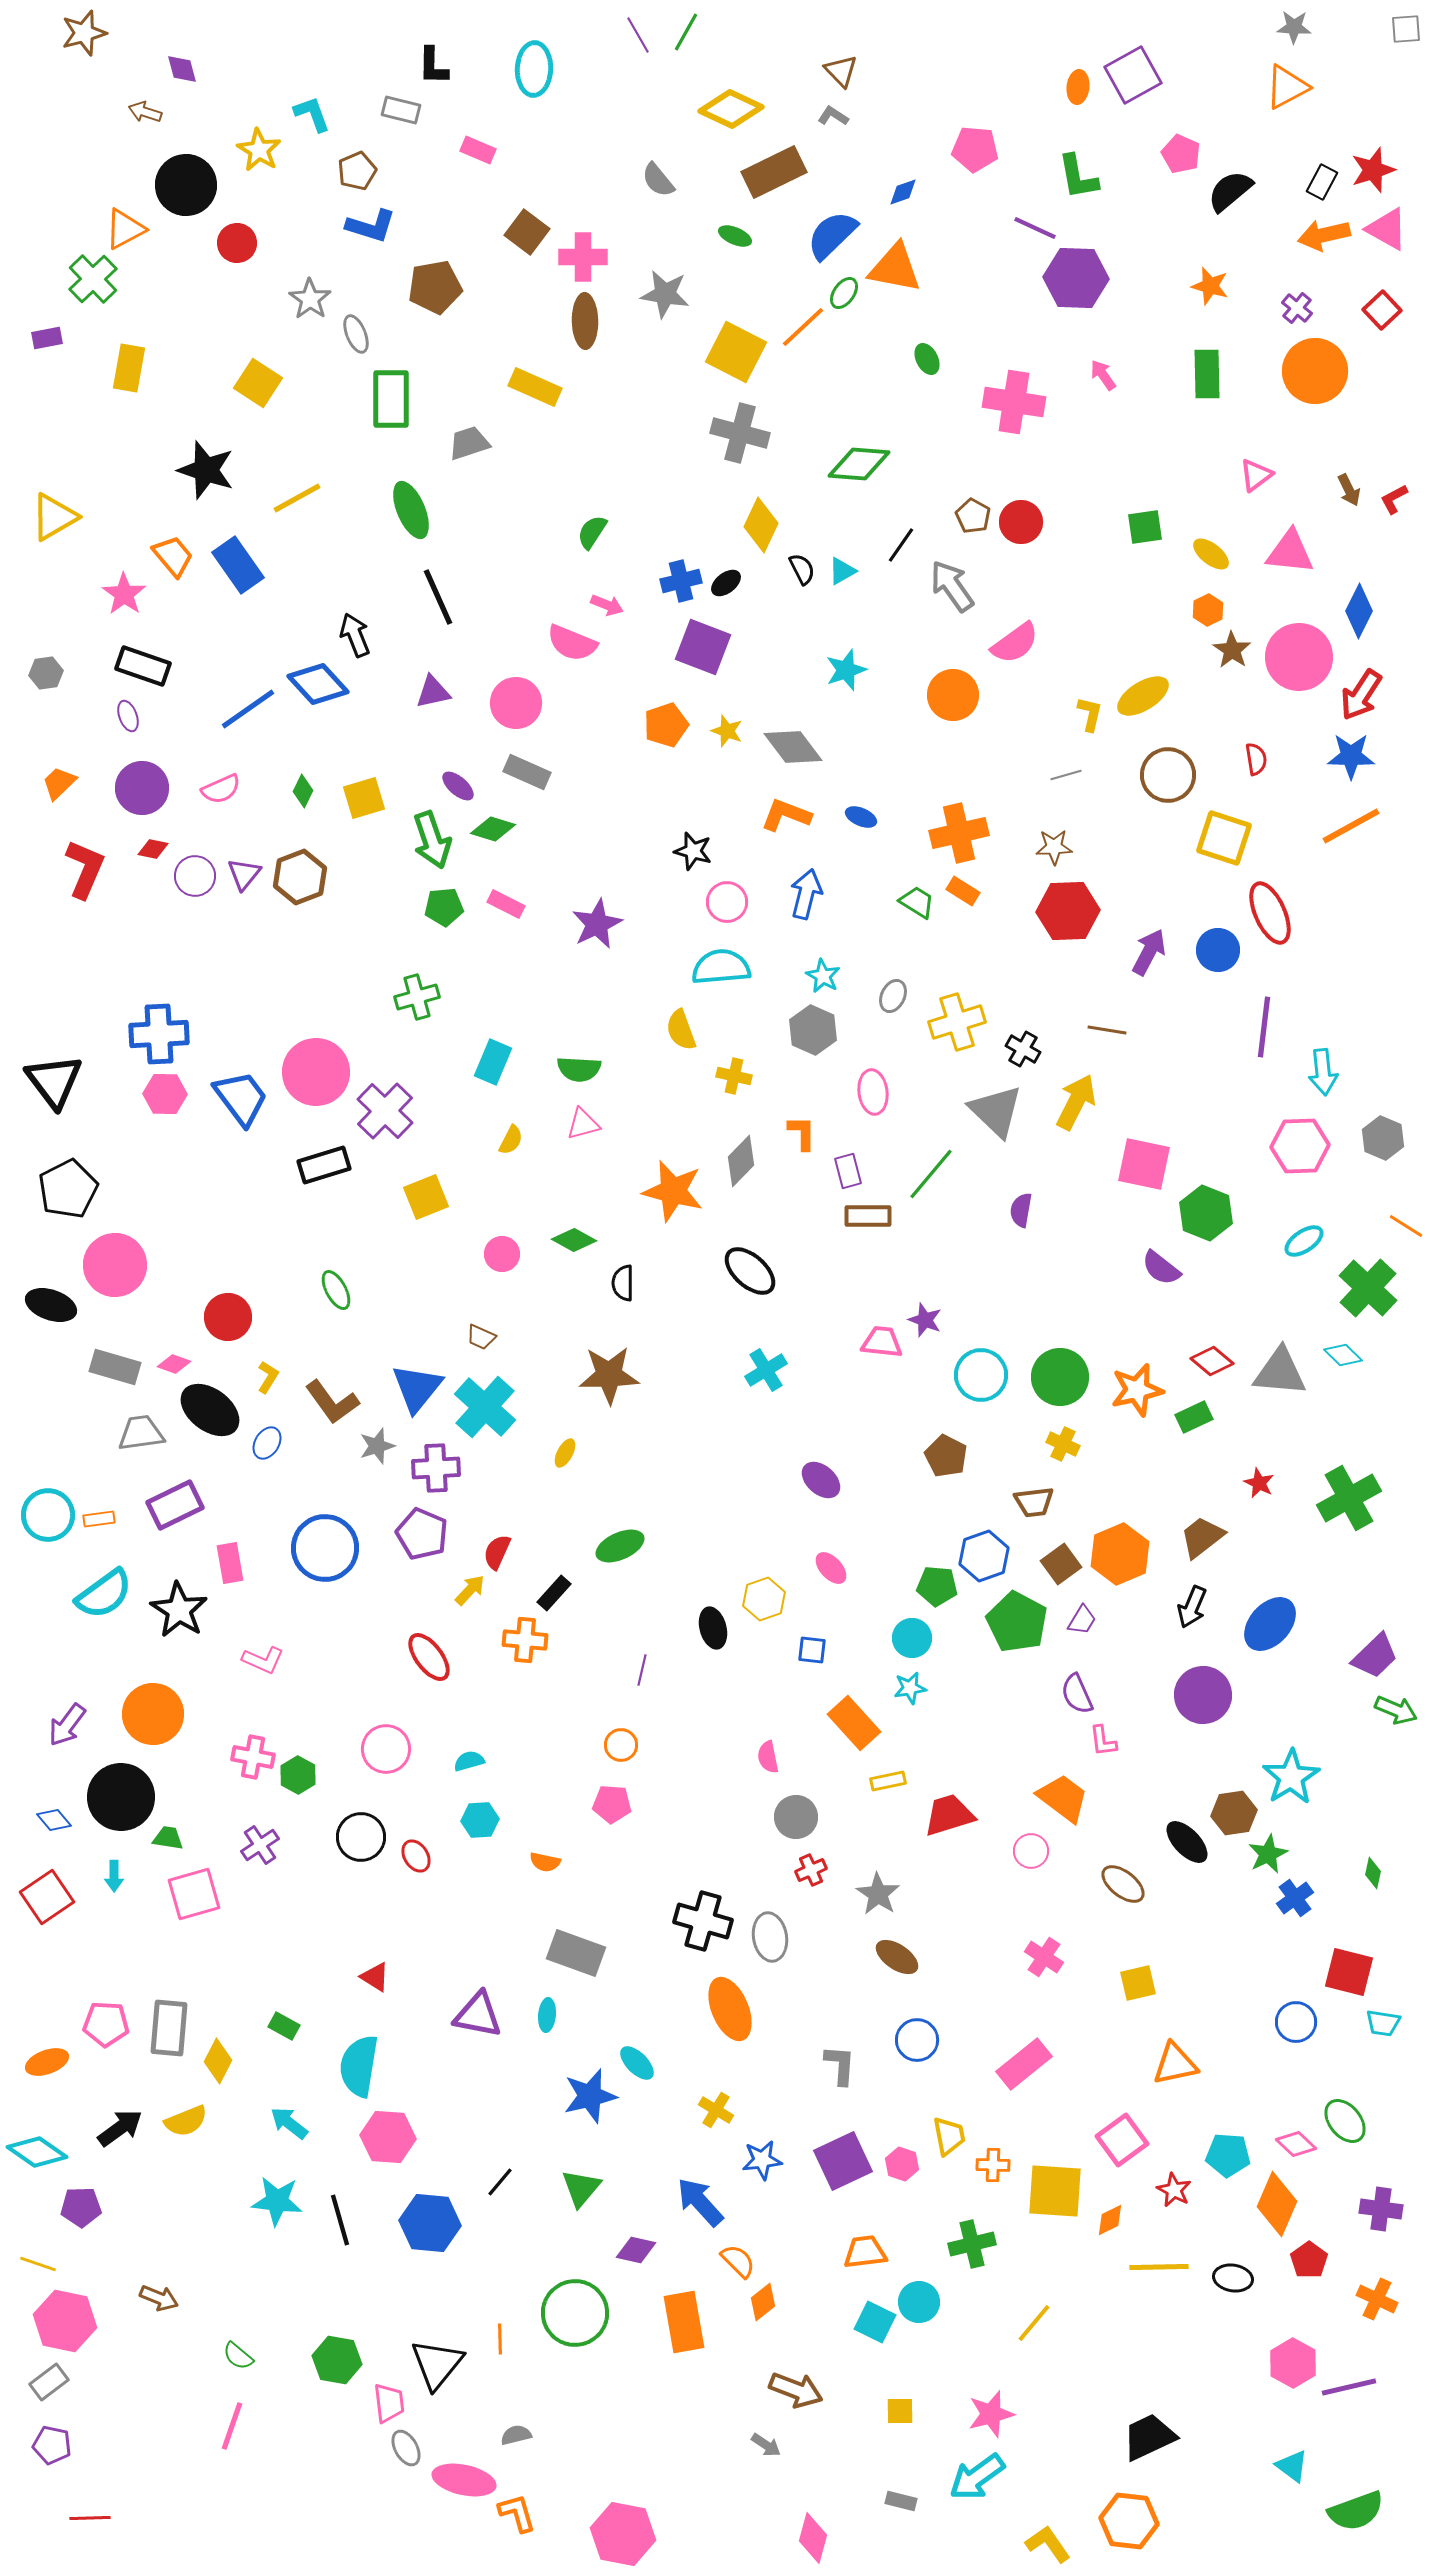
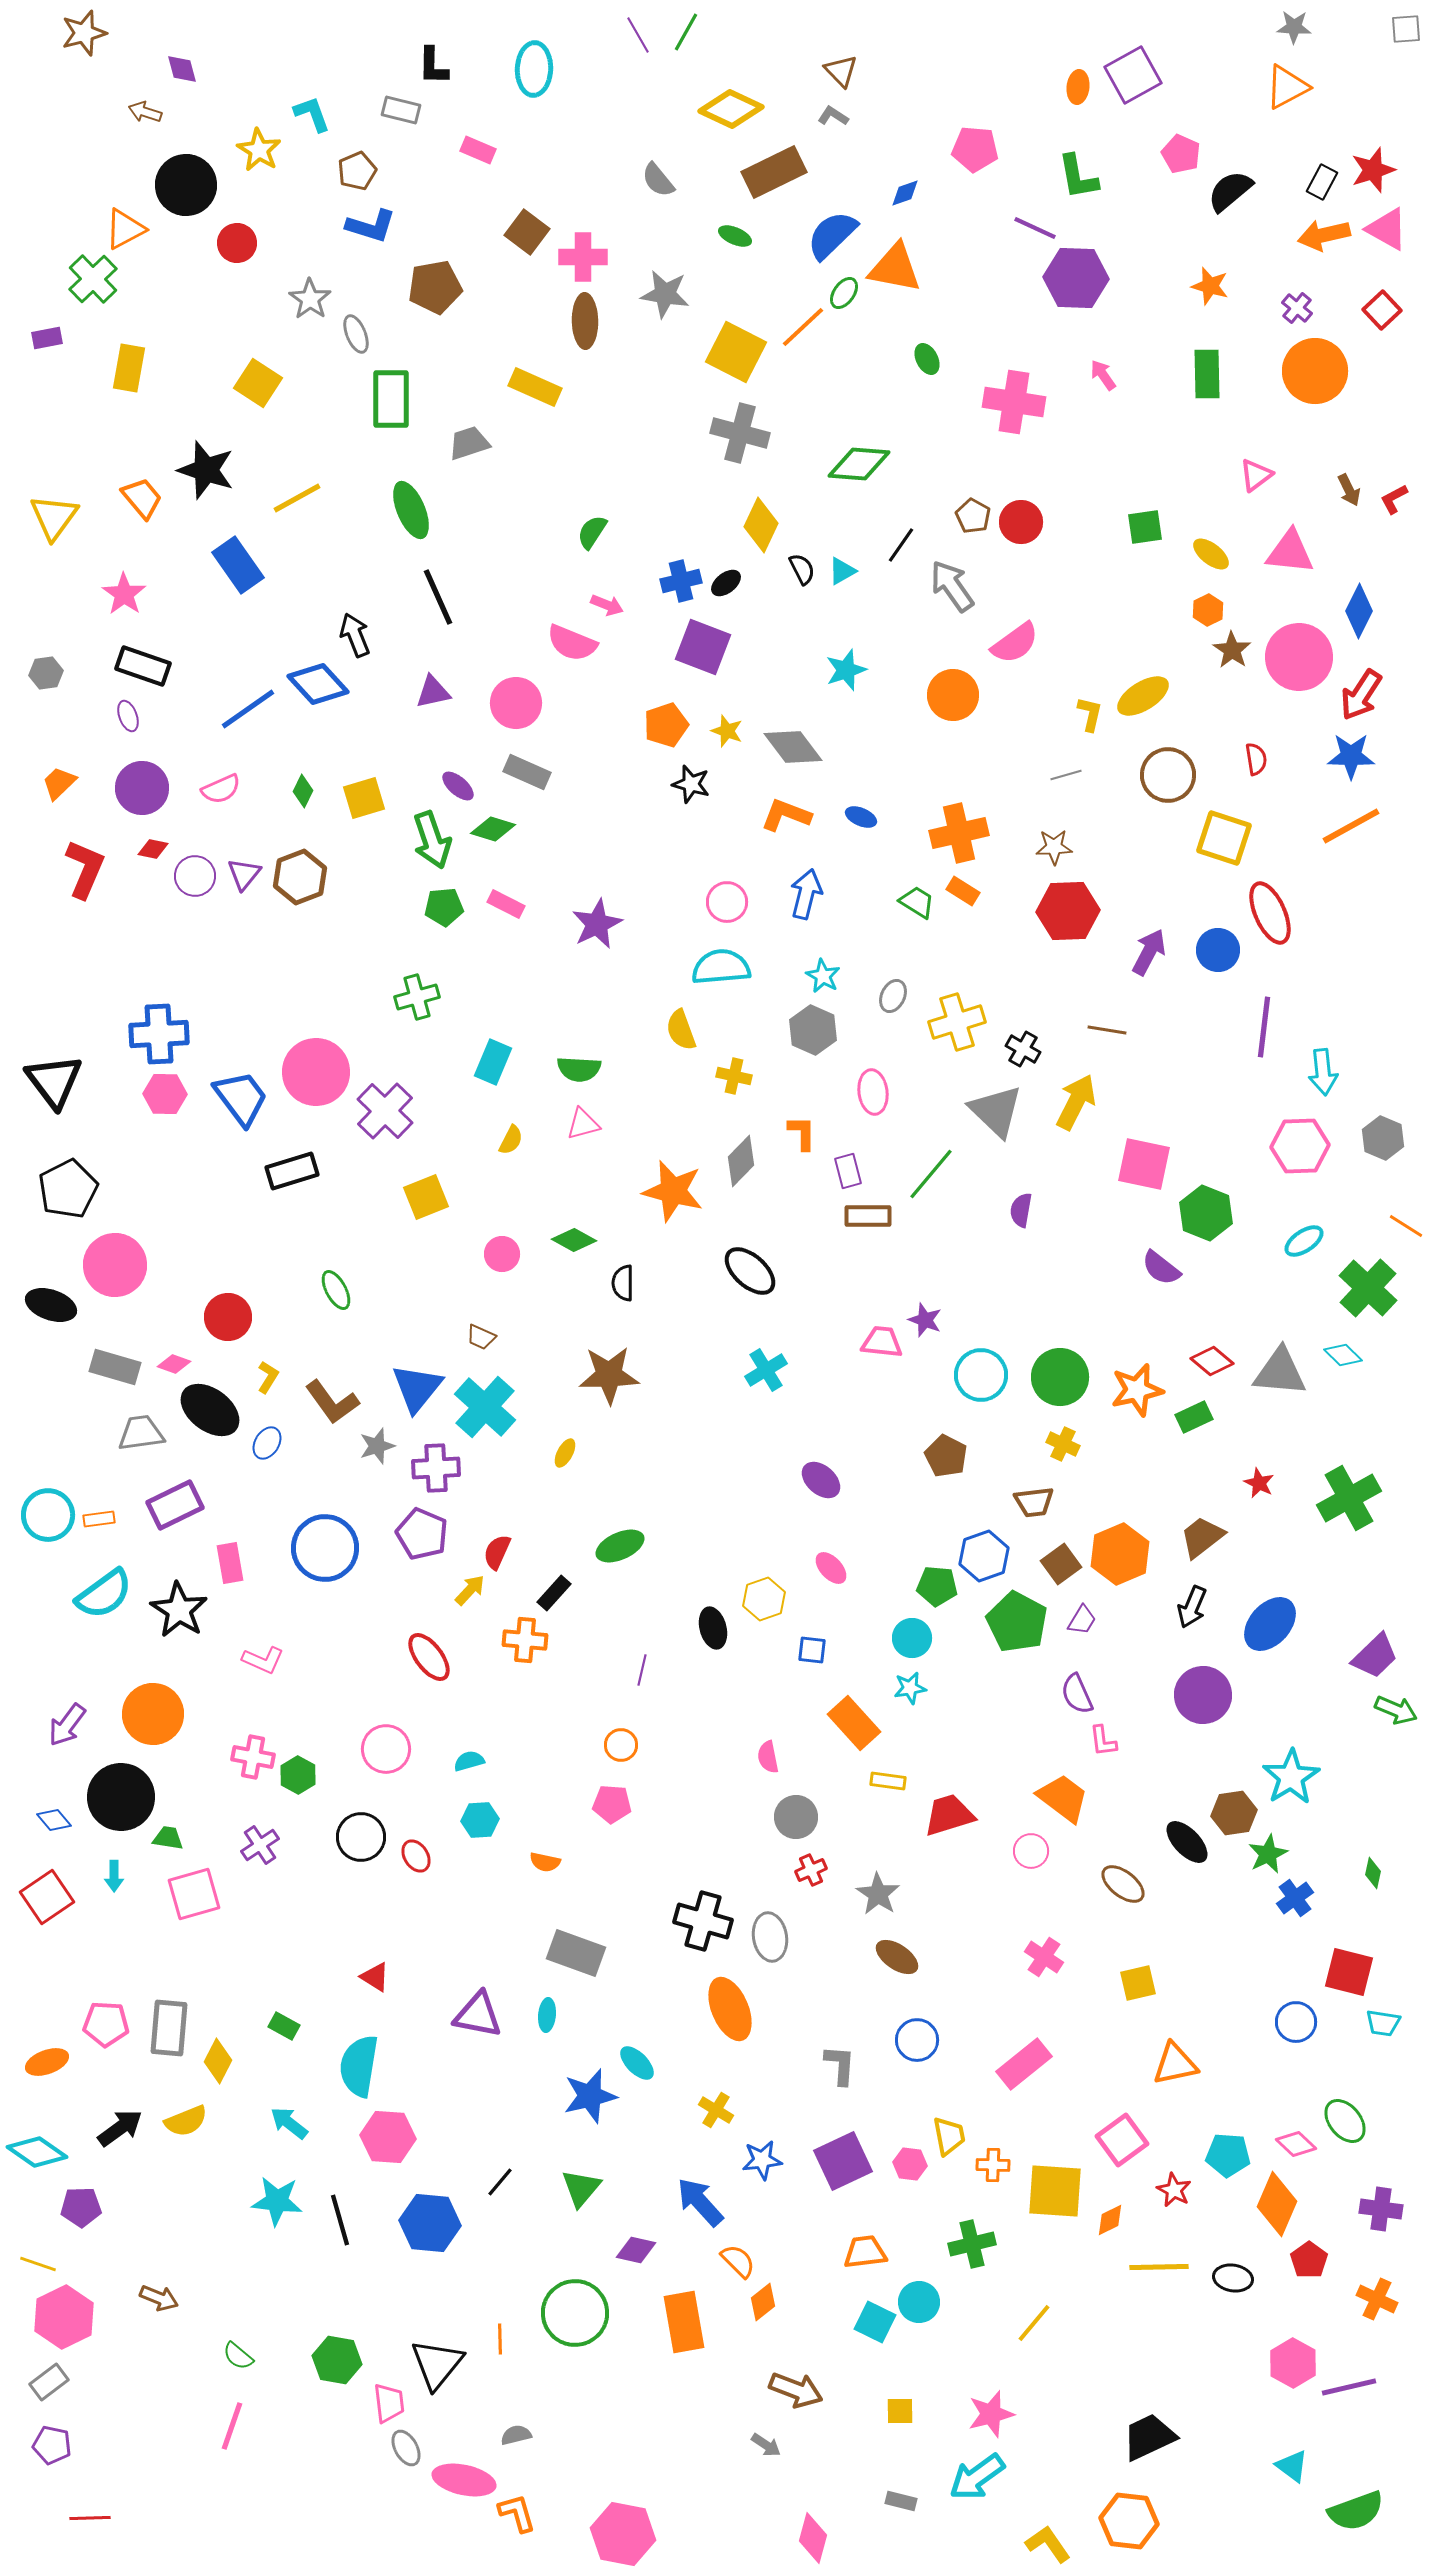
blue diamond at (903, 192): moved 2 px right, 1 px down
yellow triangle at (54, 517): rotated 24 degrees counterclockwise
orange trapezoid at (173, 556): moved 31 px left, 58 px up
black star at (693, 851): moved 2 px left, 67 px up
black rectangle at (324, 1165): moved 32 px left, 6 px down
yellow rectangle at (888, 1781): rotated 20 degrees clockwise
pink hexagon at (902, 2164): moved 8 px right; rotated 12 degrees counterclockwise
pink hexagon at (65, 2321): moved 1 px left, 4 px up; rotated 22 degrees clockwise
